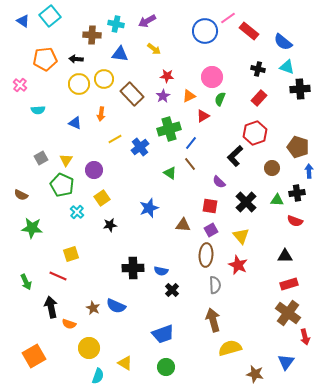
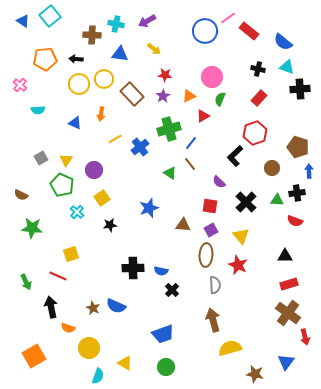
red star at (167, 76): moved 2 px left, 1 px up
orange semicircle at (69, 324): moved 1 px left, 4 px down
